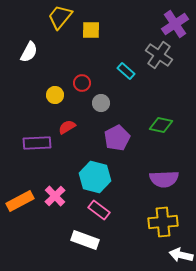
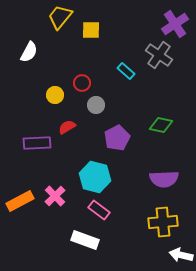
gray circle: moved 5 px left, 2 px down
